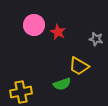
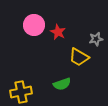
gray star: rotated 24 degrees counterclockwise
yellow trapezoid: moved 9 px up
